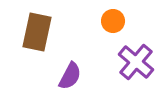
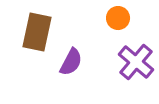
orange circle: moved 5 px right, 3 px up
purple semicircle: moved 1 px right, 14 px up
